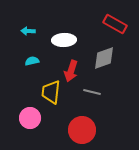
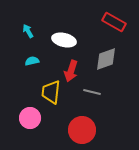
red rectangle: moved 1 px left, 2 px up
cyan arrow: rotated 56 degrees clockwise
white ellipse: rotated 15 degrees clockwise
gray diamond: moved 2 px right, 1 px down
